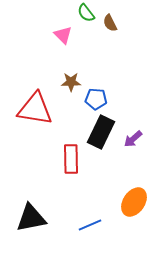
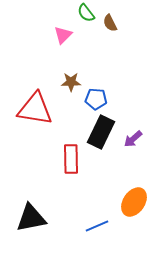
pink triangle: rotated 30 degrees clockwise
blue line: moved 7 px right, 1 px down
